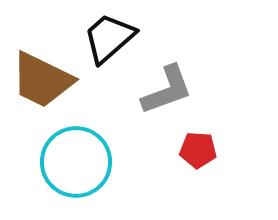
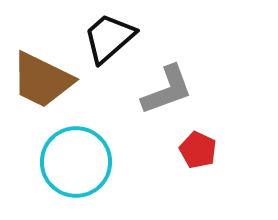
red pentagon: rotated 21 degrees clockwise
